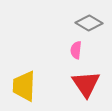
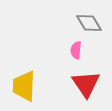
gray diamond: rotated 28 degrees clockwise
